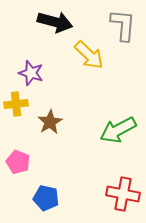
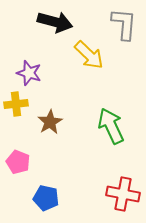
gray L-shape: moved 1 px right, 1 px up
purple star: moved 2 px left
green arrow: moved 7 px left, 4 px up; rotated 93 degrees clockwise
